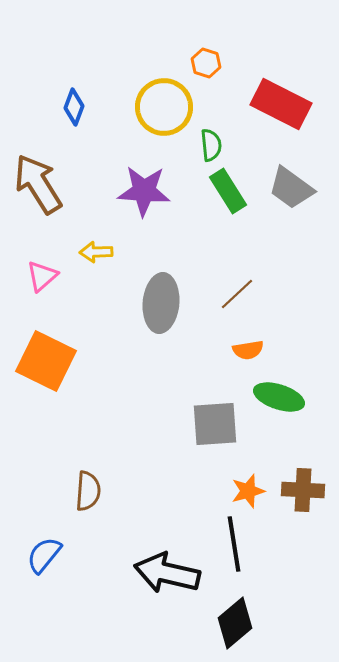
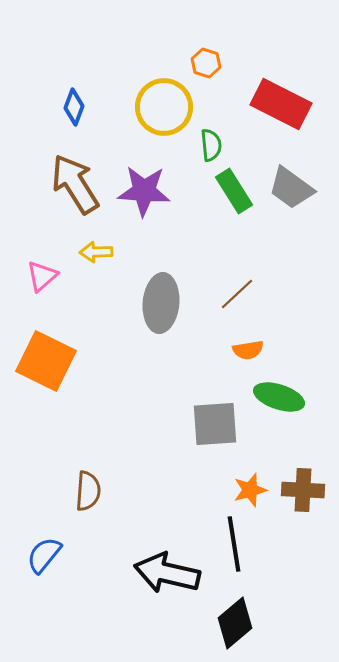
brown arrow: moved 37 px right
green rectangle: moved 6 px right
orange star: moved 2 px right, 1 px up
